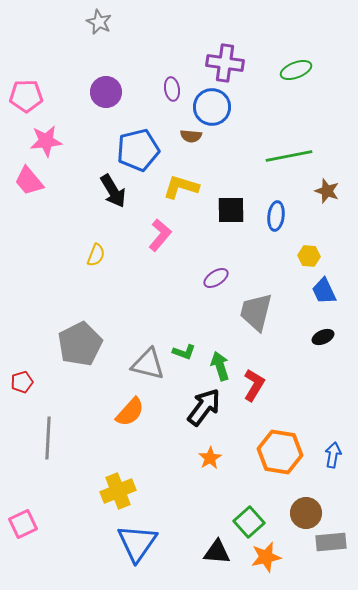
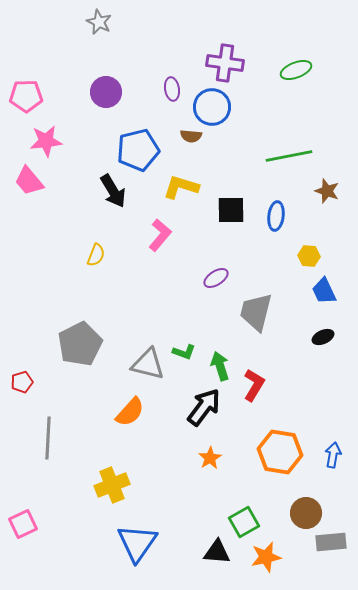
yellow cross at (118, 491): moved 6 px left, 6 px up
green square at (249, 522): moved 5 px left; rotated 12 degrees clockwise
